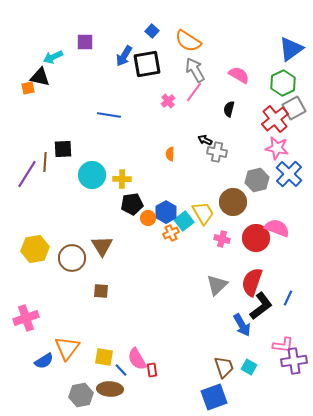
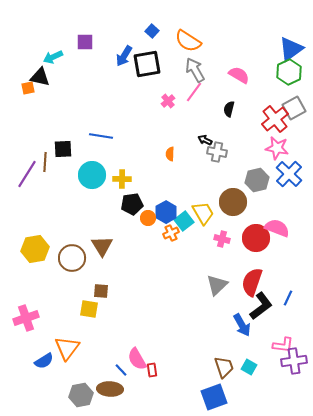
green hexagon at (283, 83): moved 6 px right, 11 px up
blue line at (109, 115): moved 8 px left, 21 px down
yellow square at (104, 357): moved 15 px left, 48 px up
